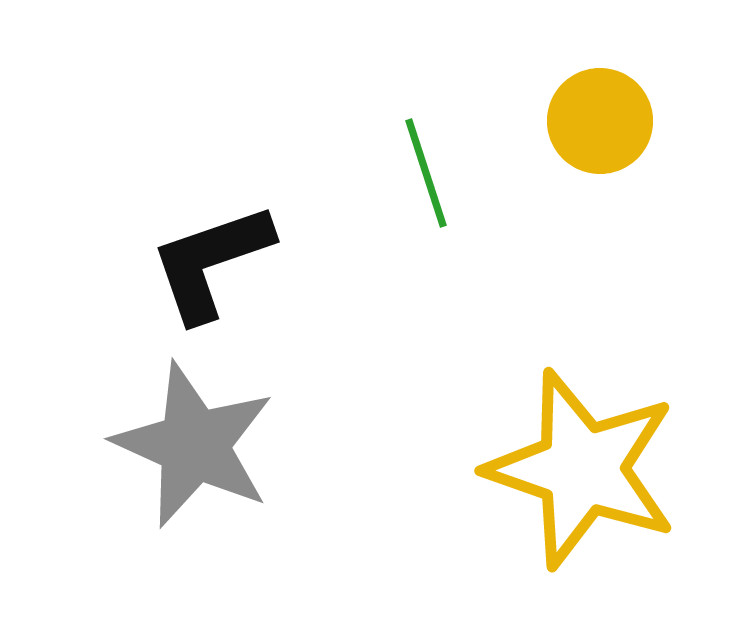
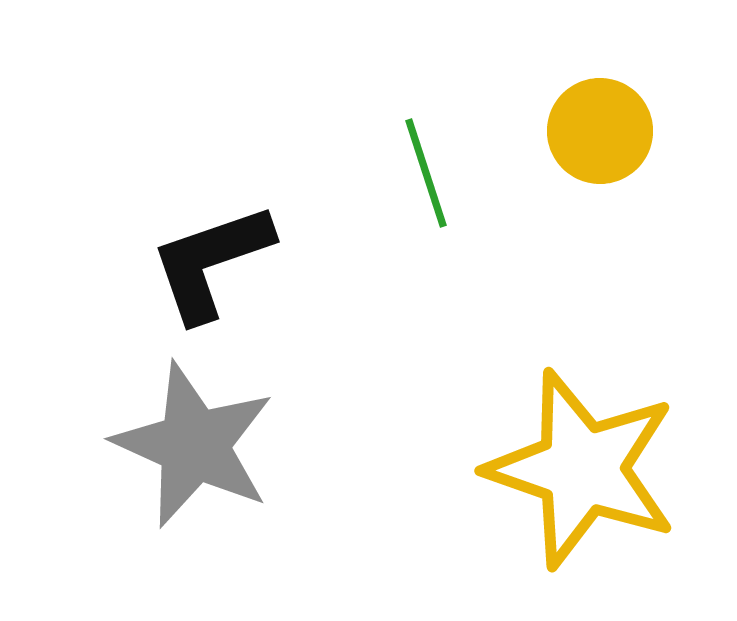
yellow circle: moved 10 px down
